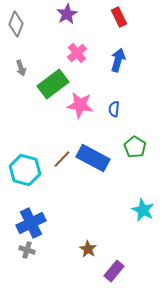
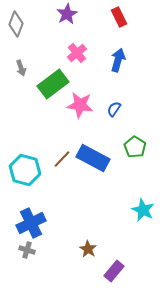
blue semicircle: rotated 28 degrees clockwise
